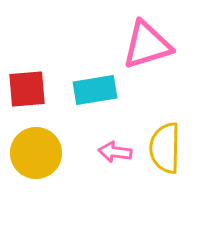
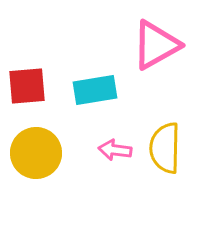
pink triangle: moved 9 px right; rotated 12 degrees counterclockwise
red square: moved 3 px up
pink arrow: moved 2 px up
